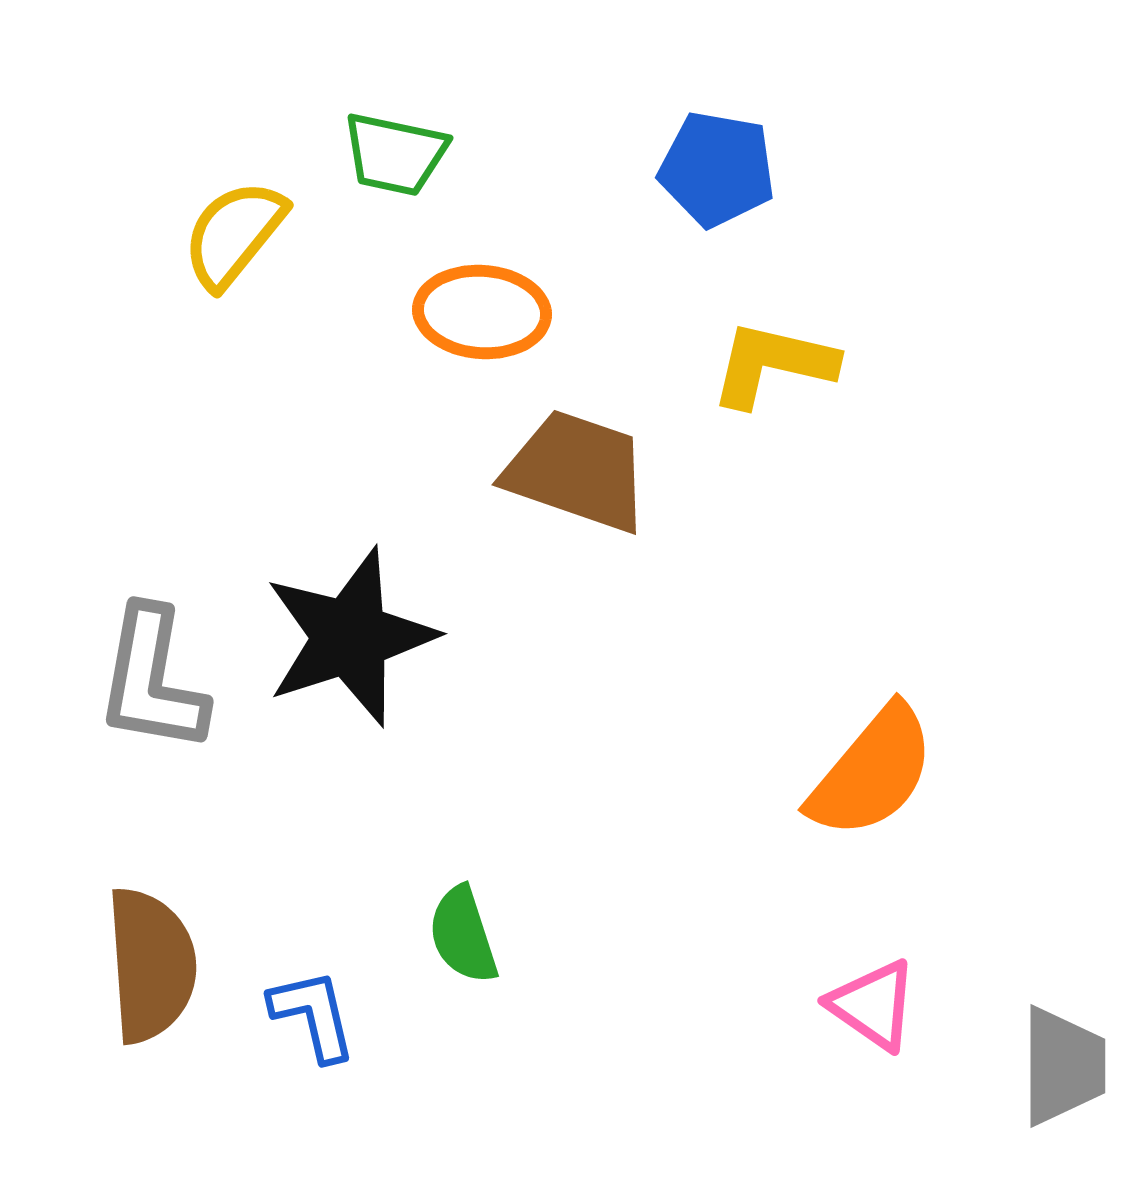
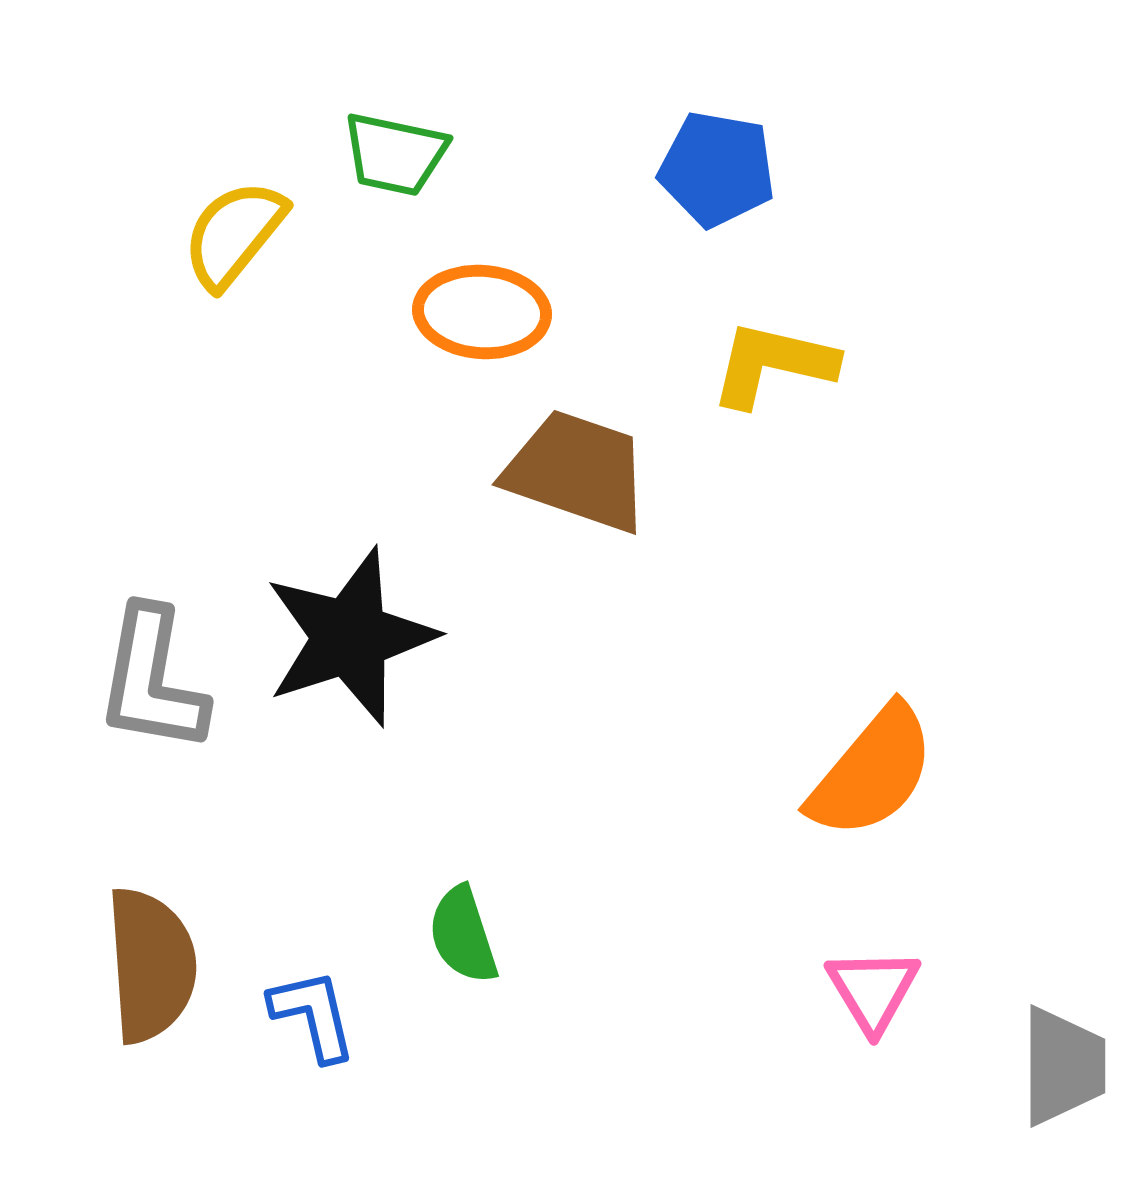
pink triangle: moved 15 px up; rotated 24 degrees clockwise
